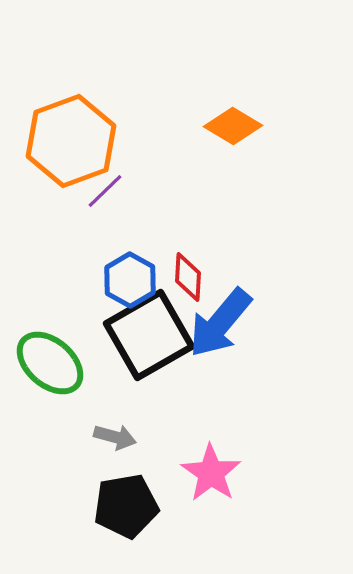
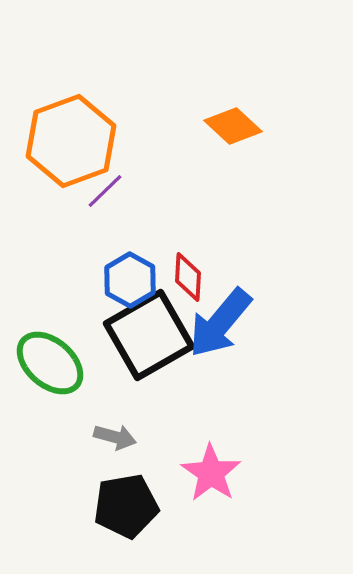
orange diamond: rotated 12 degrees clockwise
